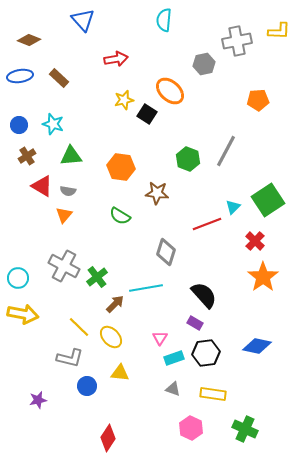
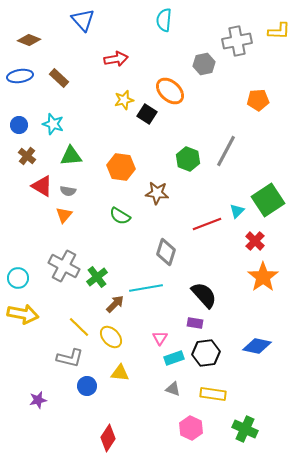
brown cross at (27, 156): rotated 18 degrees counterclockwise
cyan triangle at (233, 207): moved 4 px right, 4 px down
purple rectangle at (195, 323): rotated 21 degrees counterclockwise
